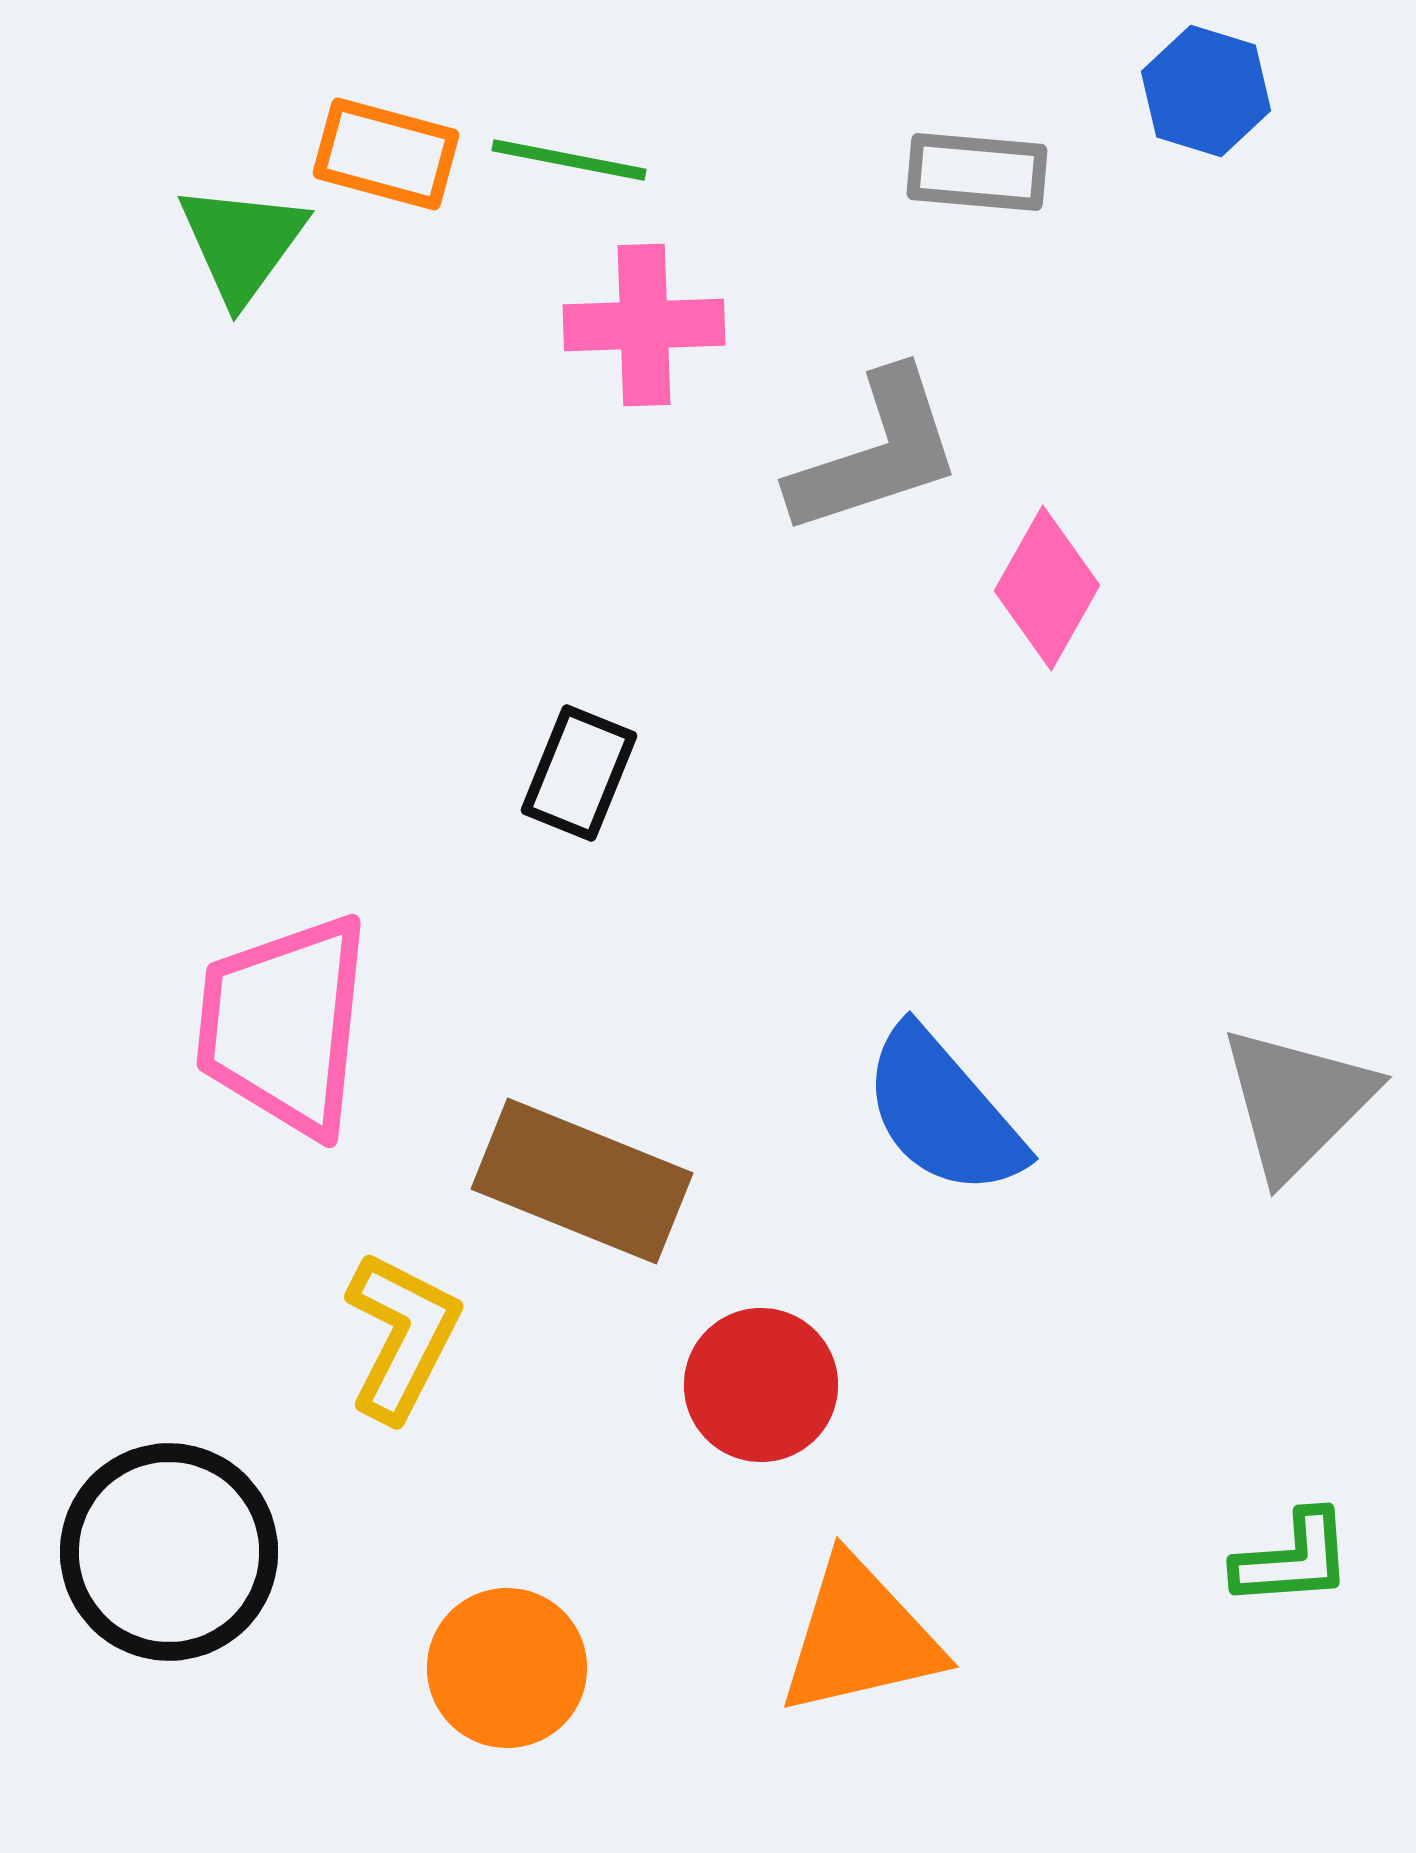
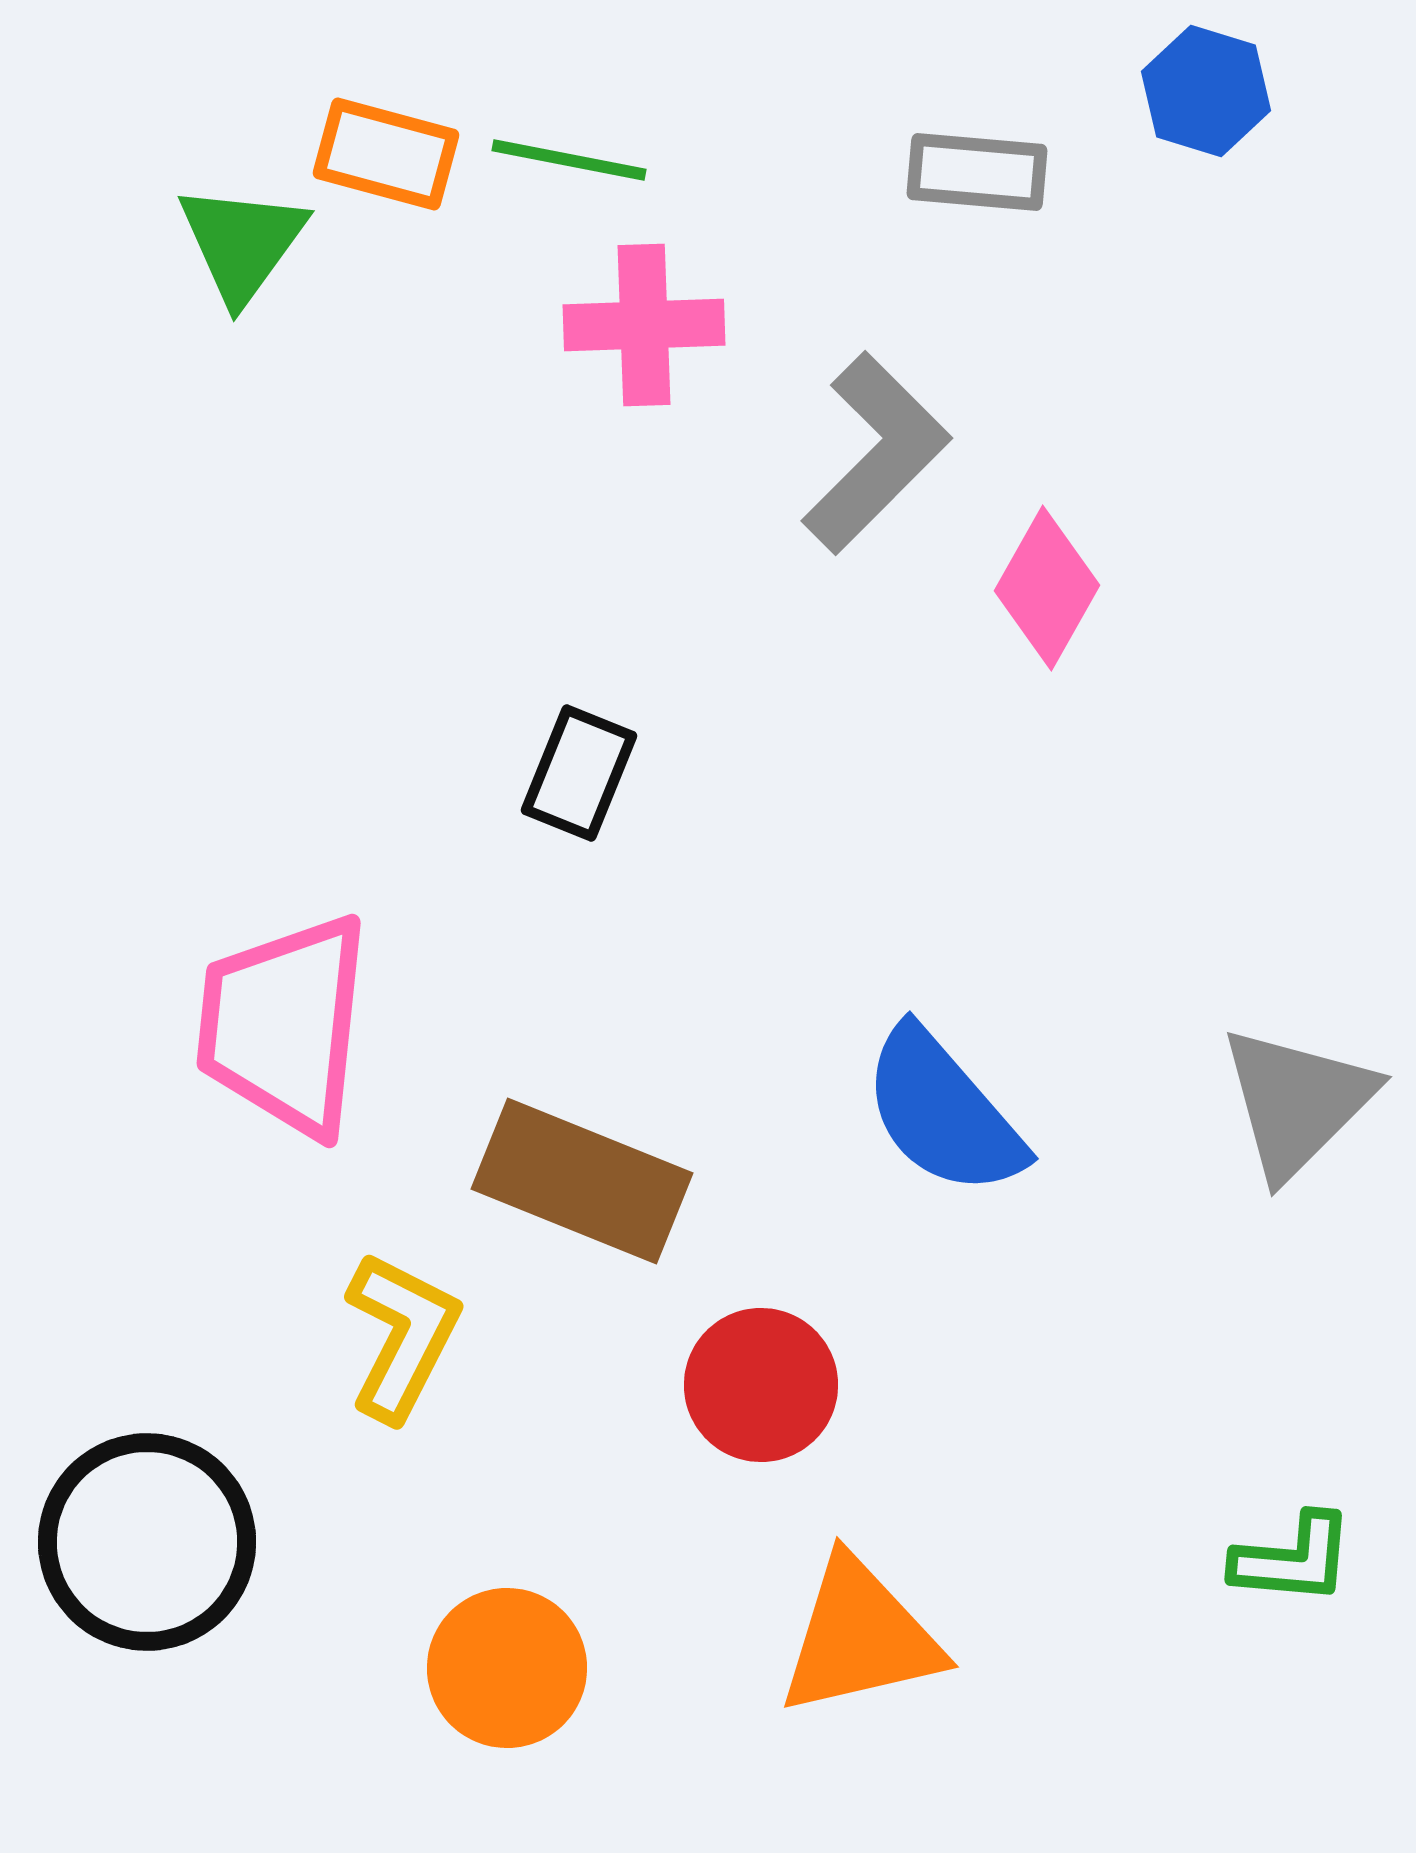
gray L-shape: rotated 27 degrees counterclockwise
black circle: moved 22 px left, 10 px up
green L-shape: rotated 9 degrees clockwise
